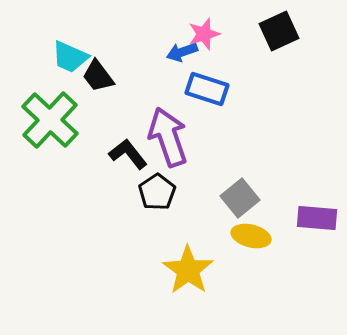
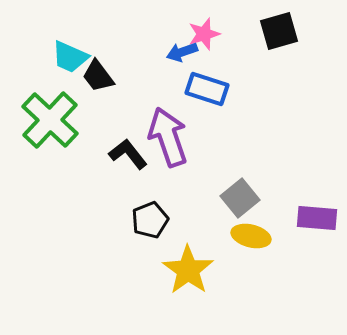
black square: rotated 9 degrees clockwise
black pentagon: moved 7 px left, 28 px down; rotated 12 degrees clockwise
